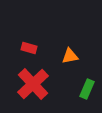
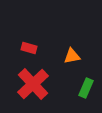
orange triangle: moved 2 px right
green rectangle: moved 1 px left, 1 px up
